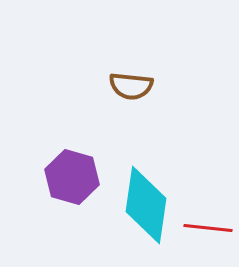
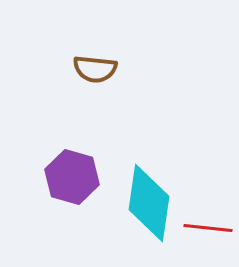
brown semicircle: moved 36 px left, 17 px up
cyan diamond: moved 3 px right, 2 px up
